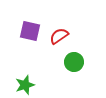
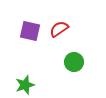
red semicircle: moved 7 px up
